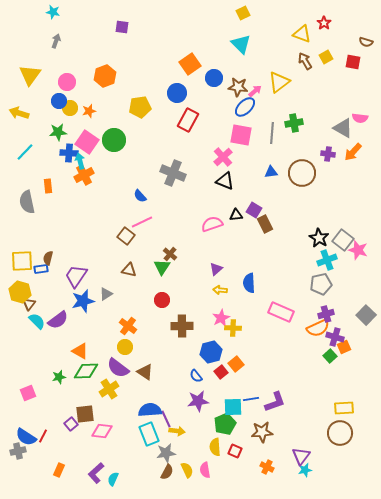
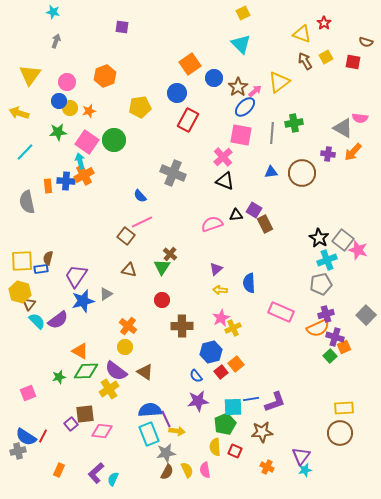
brown star at (238, 87): rotated 30 degrees clockwise
blue cross at (69, 153): moved 3 px left, 28 px down
yellow cross at (233, 328): rotated 28 degrees counterclockwise
purple semicircle at (118, 368): moved 2 px left, 3 px down
